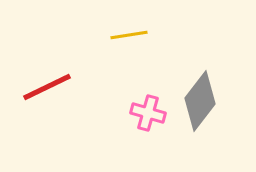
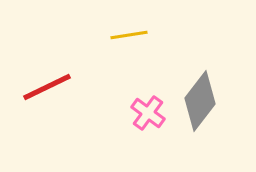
pink cross: rotated 20 degrees clockwise
